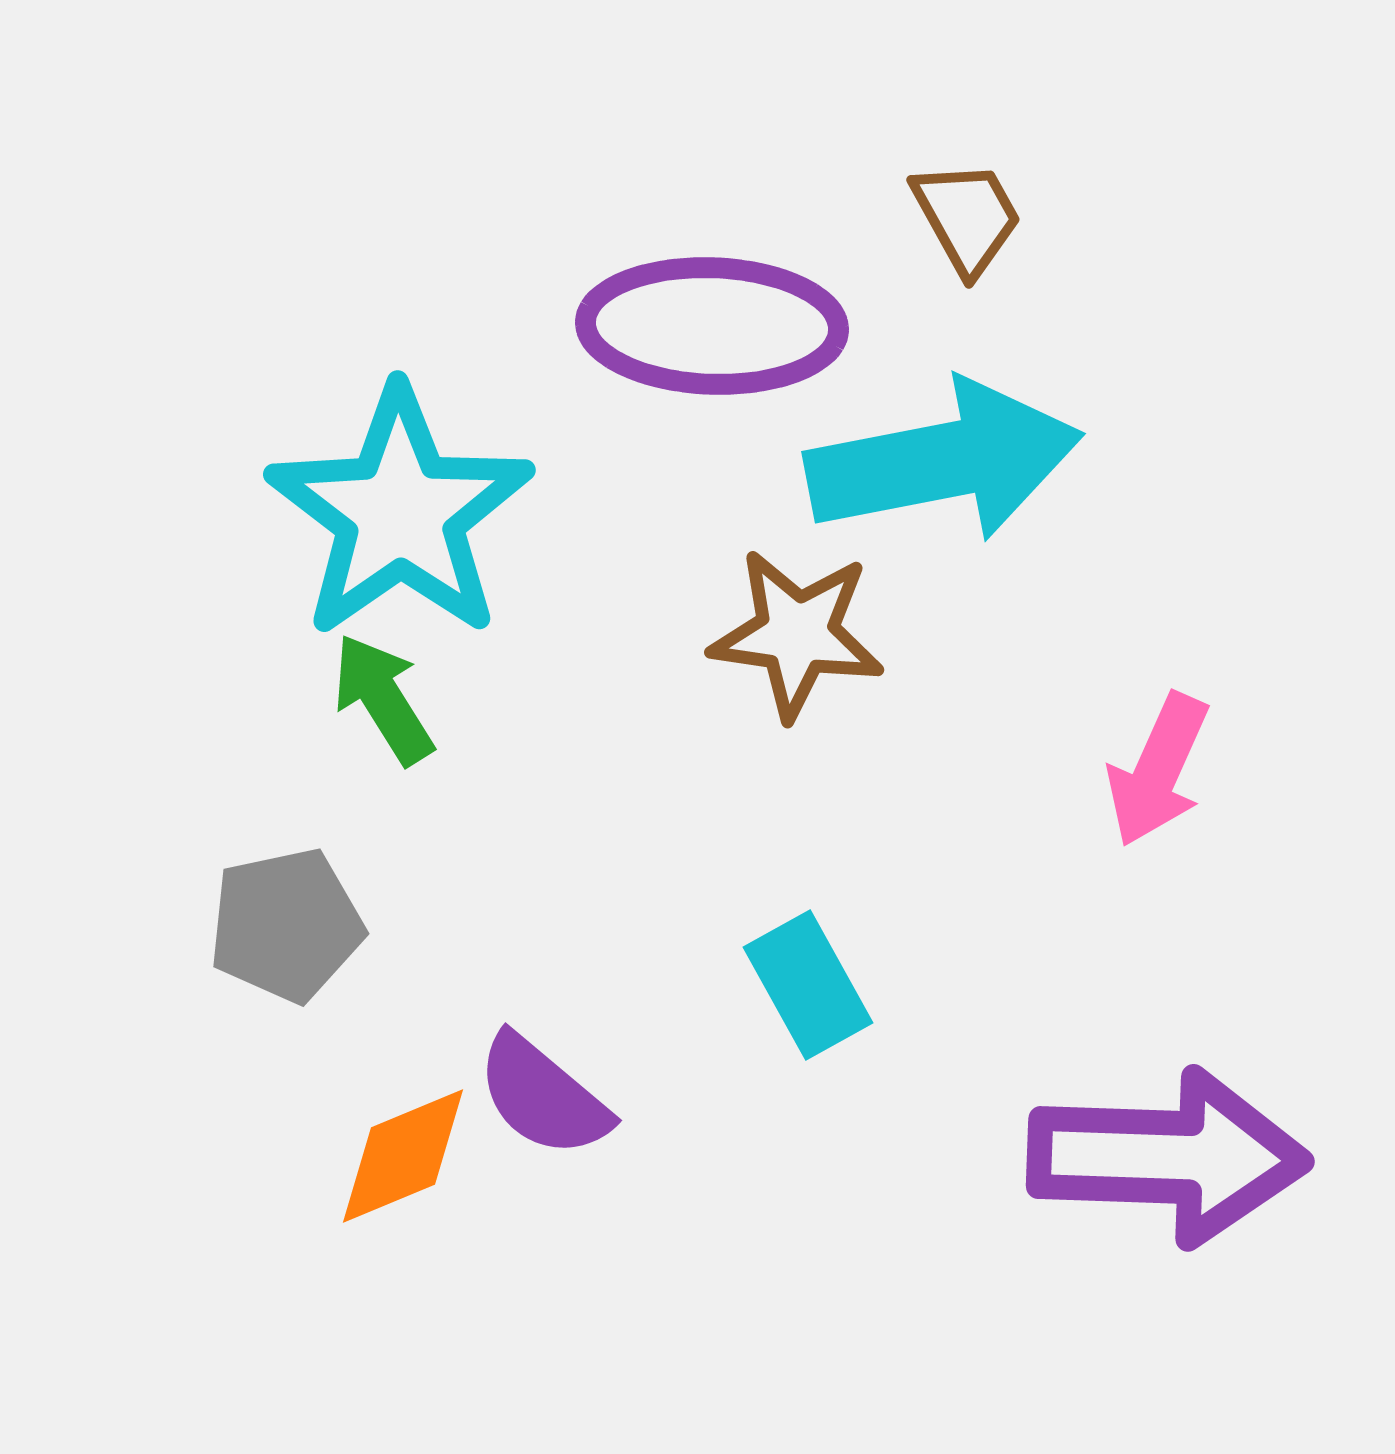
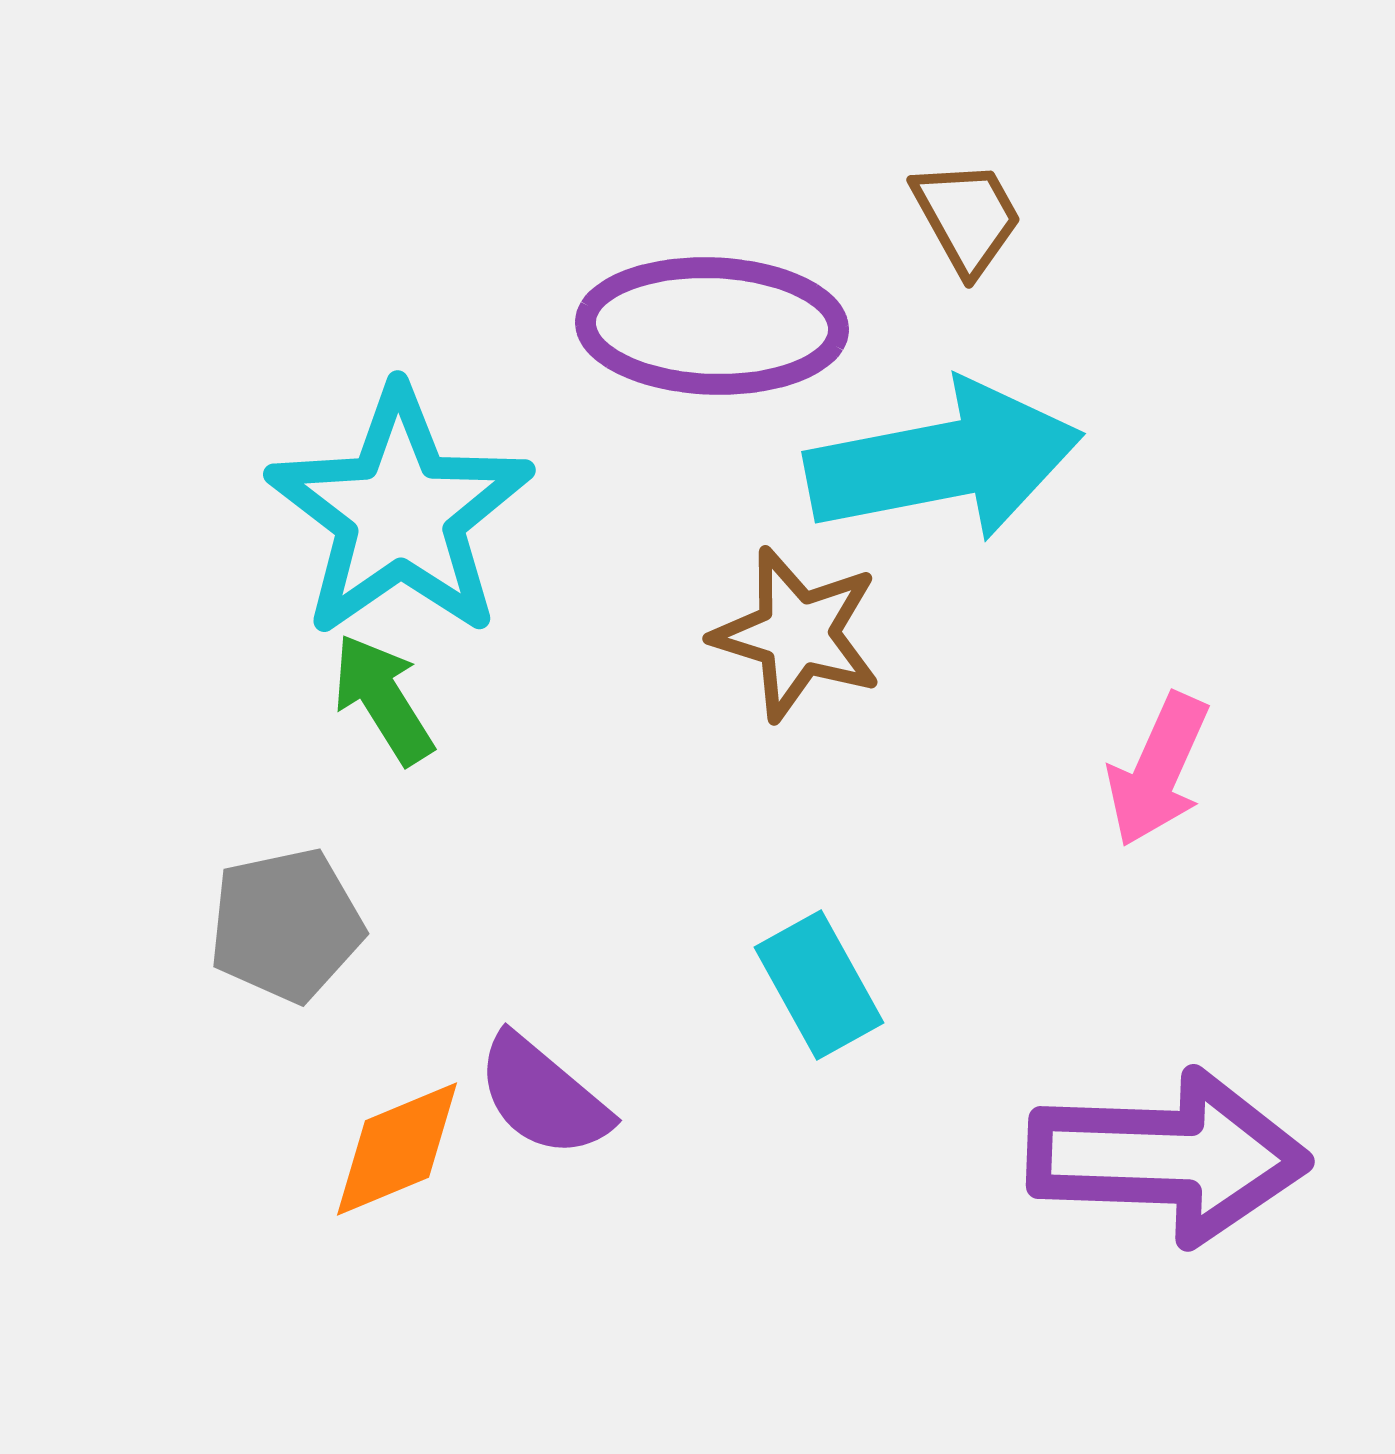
brown star: rotated 9 degrees clockwise
cyan rectangle: moved 11 px right
orange diamond: moved 6 px left, 7 px up
